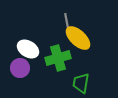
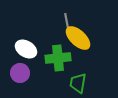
white ellipse: moved 2 px left
green cross: rotated 10 degrees clockwise
purple circle: moved 5 px down
green trapezoid: moved 3 px left
